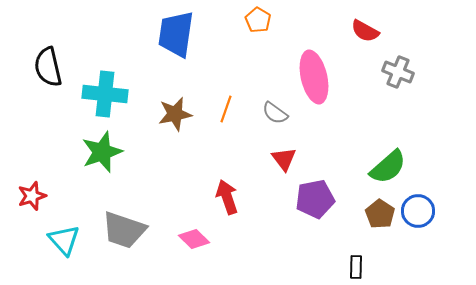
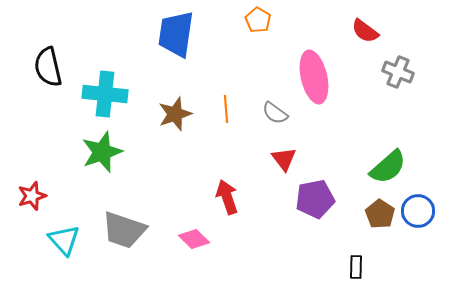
red semicircle: rotated 8 degrees clockwise
orange line: rotated 24 degrees counterclockwise
brown star: rotated 8 degrees counterclockwise
